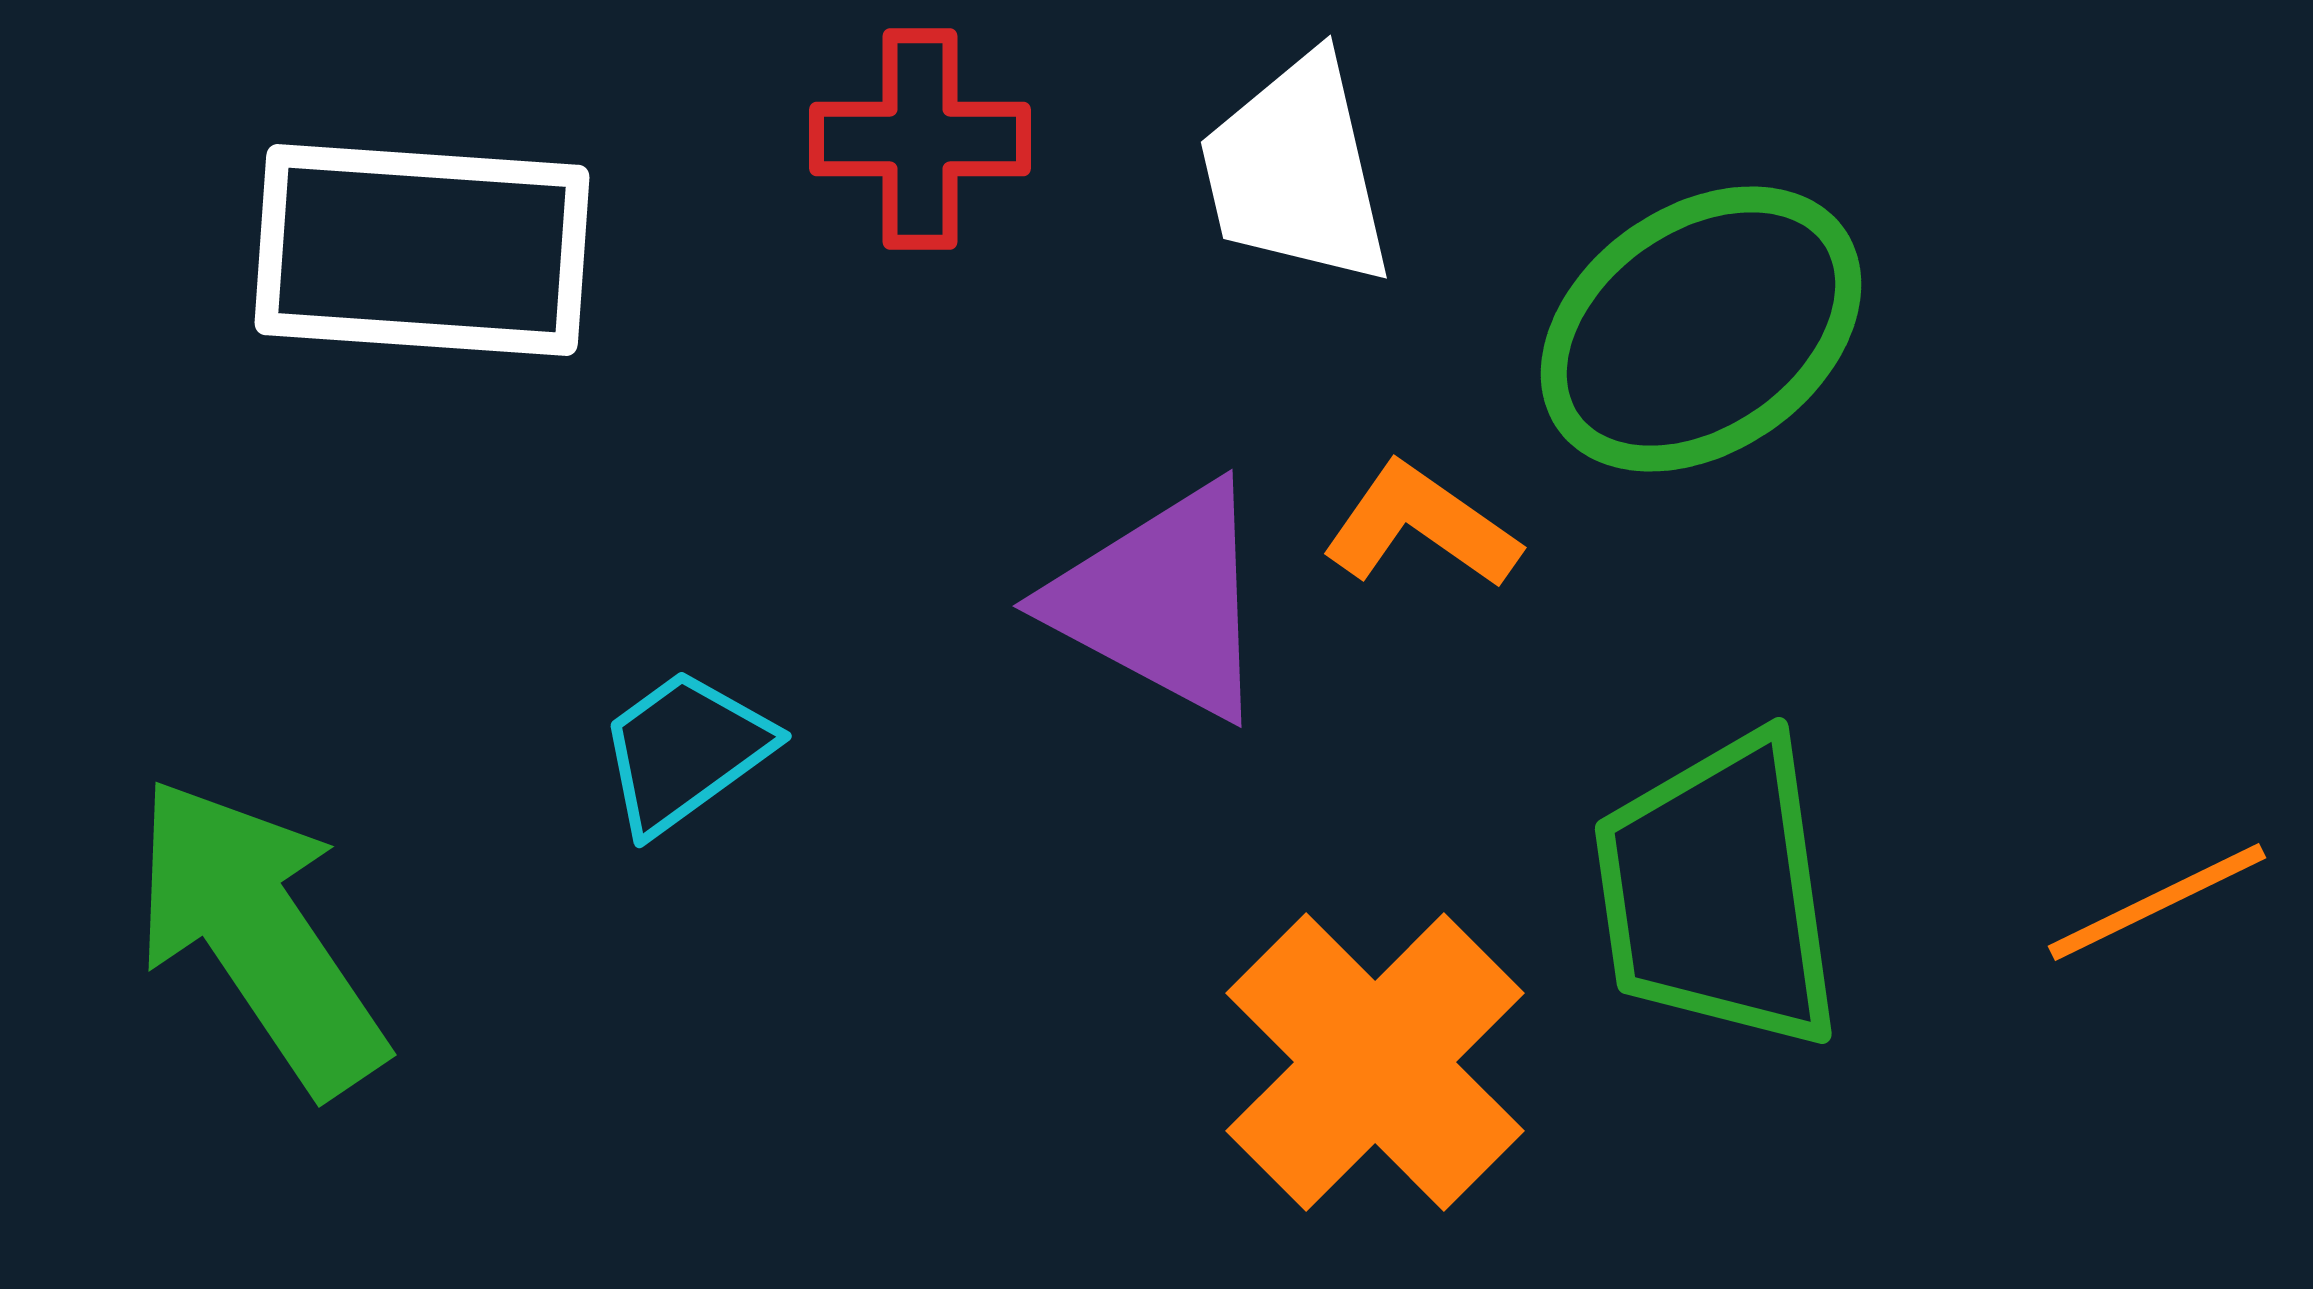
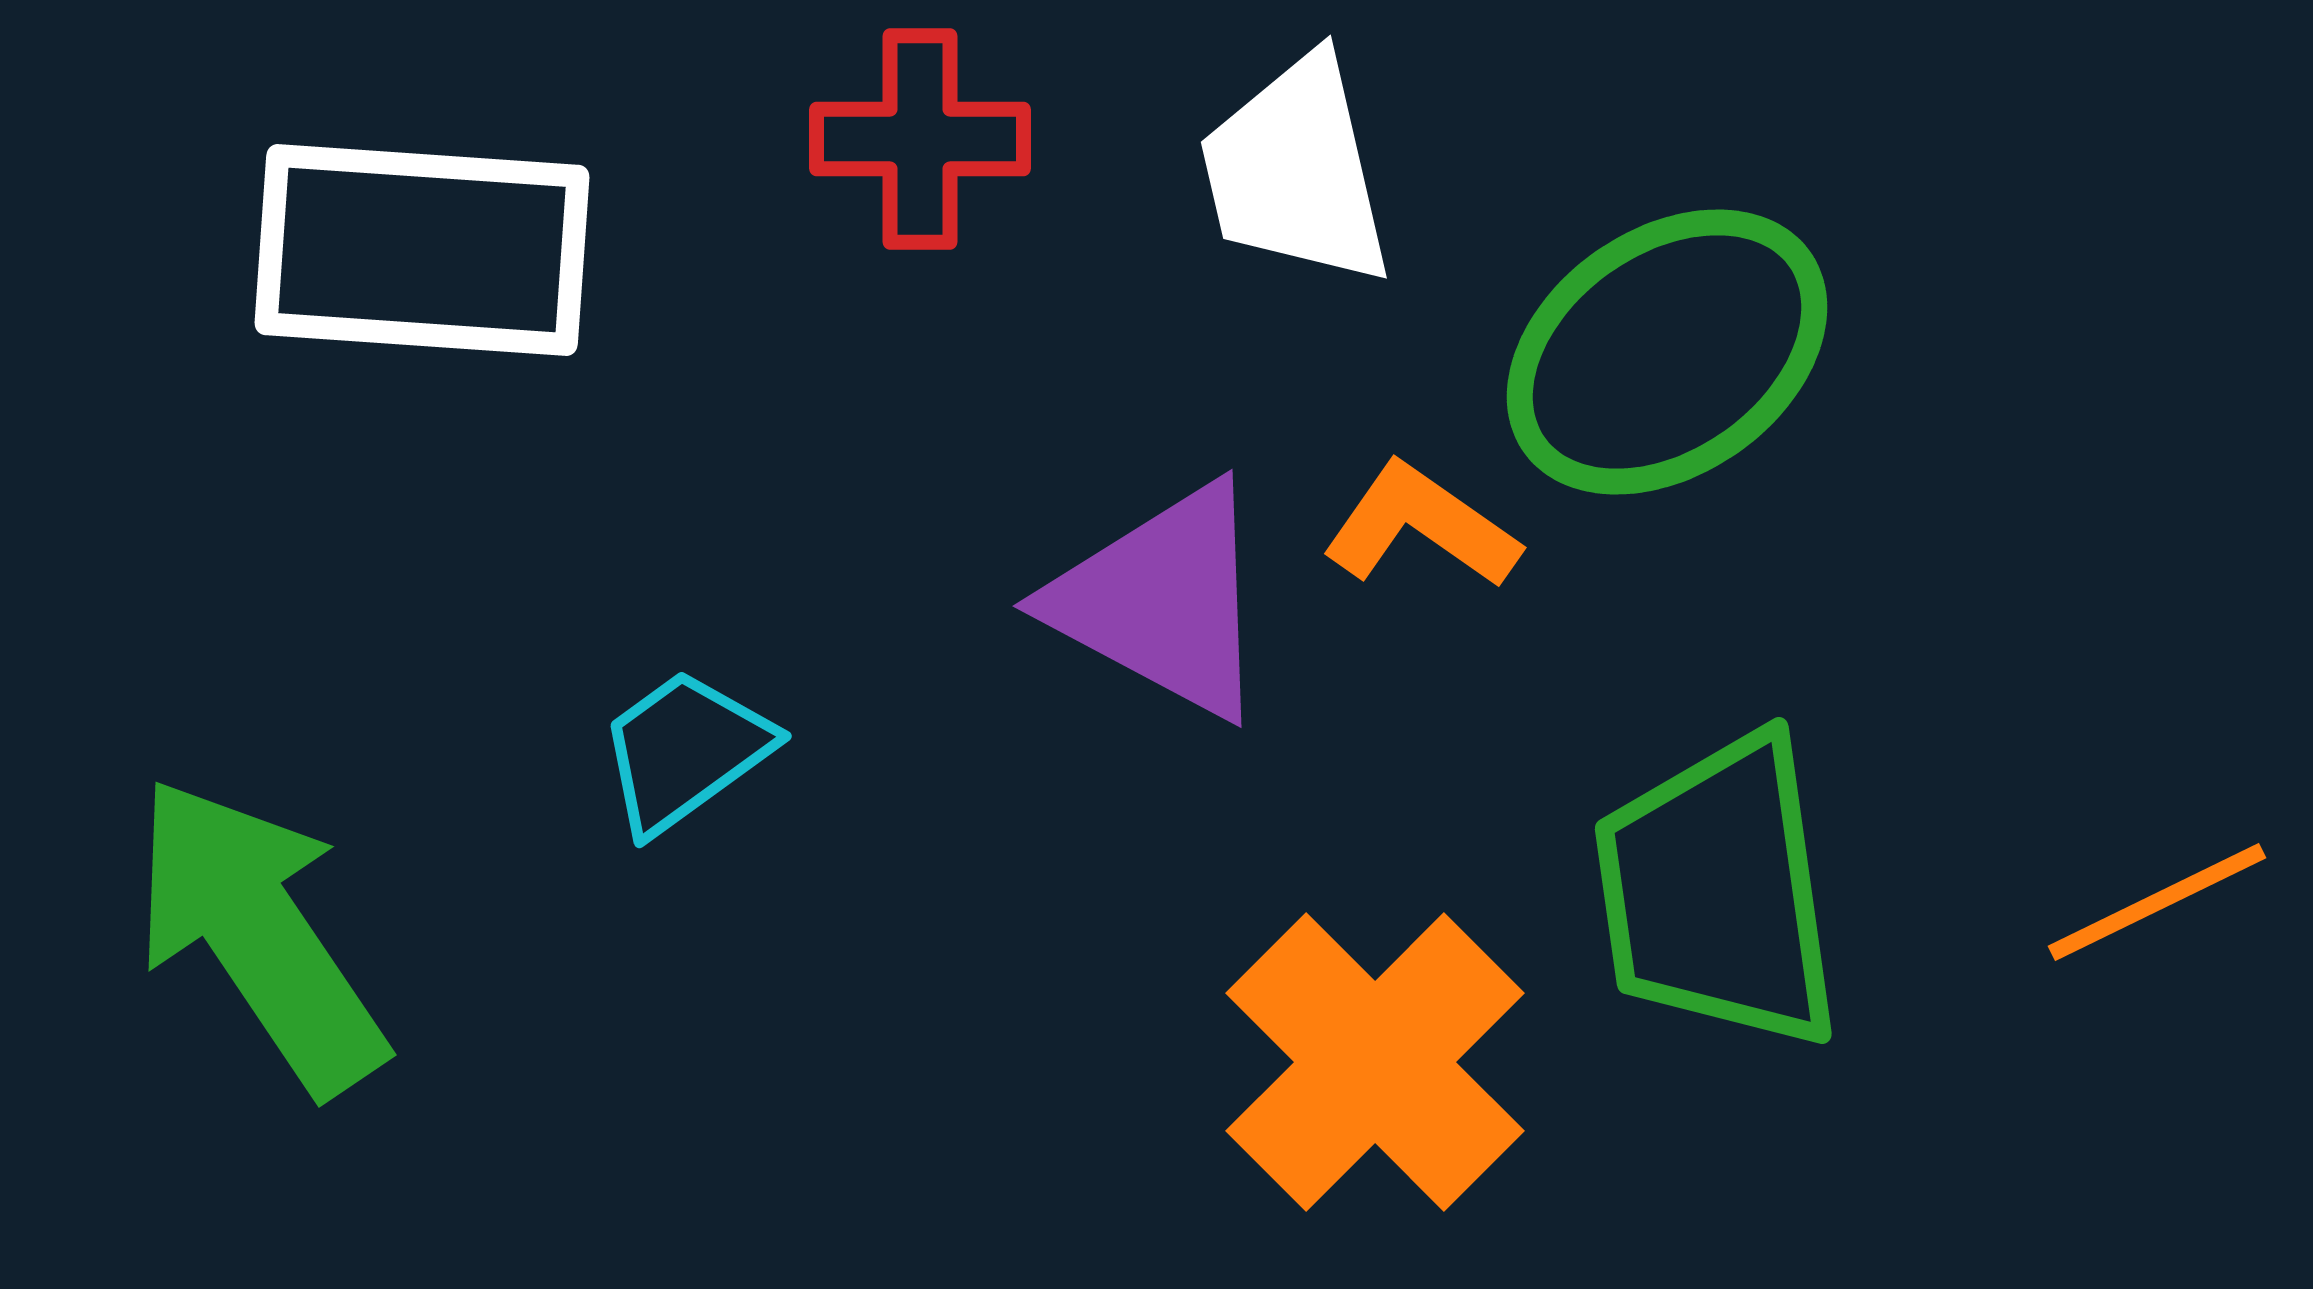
green ellipse: moved 34 px left, 23 px down
